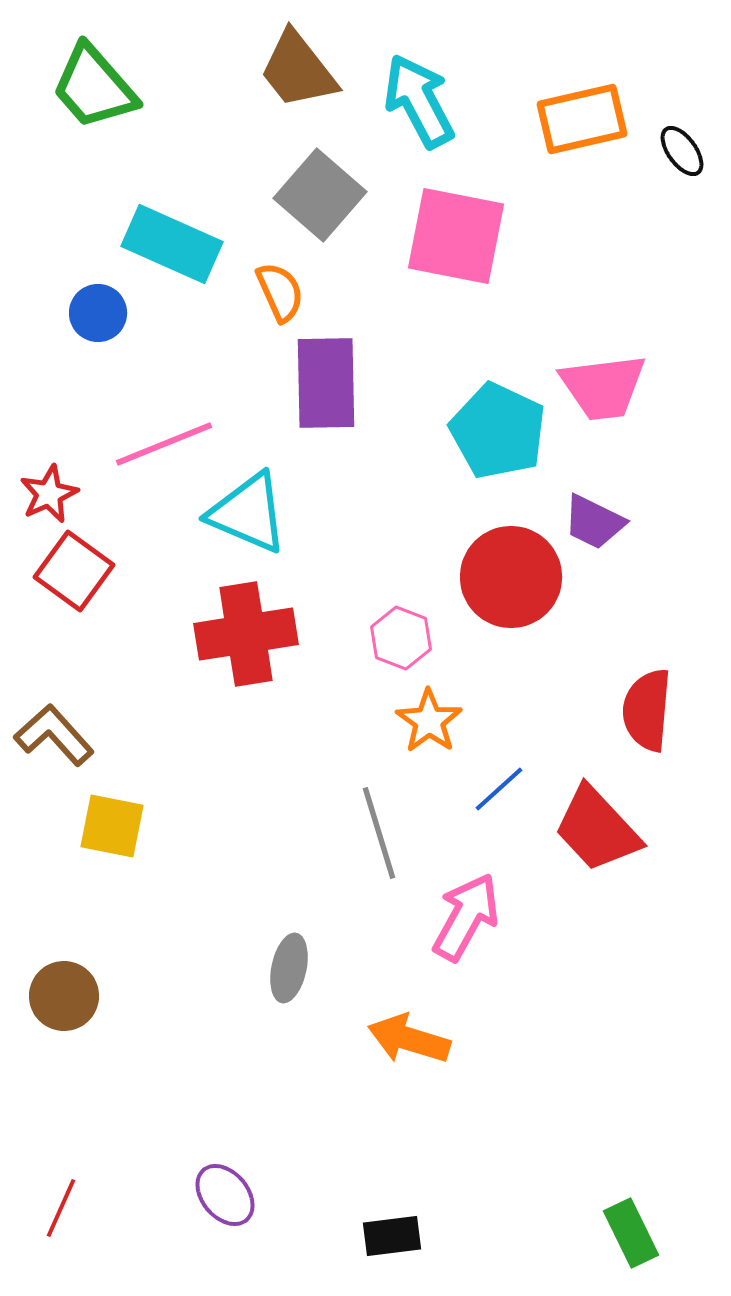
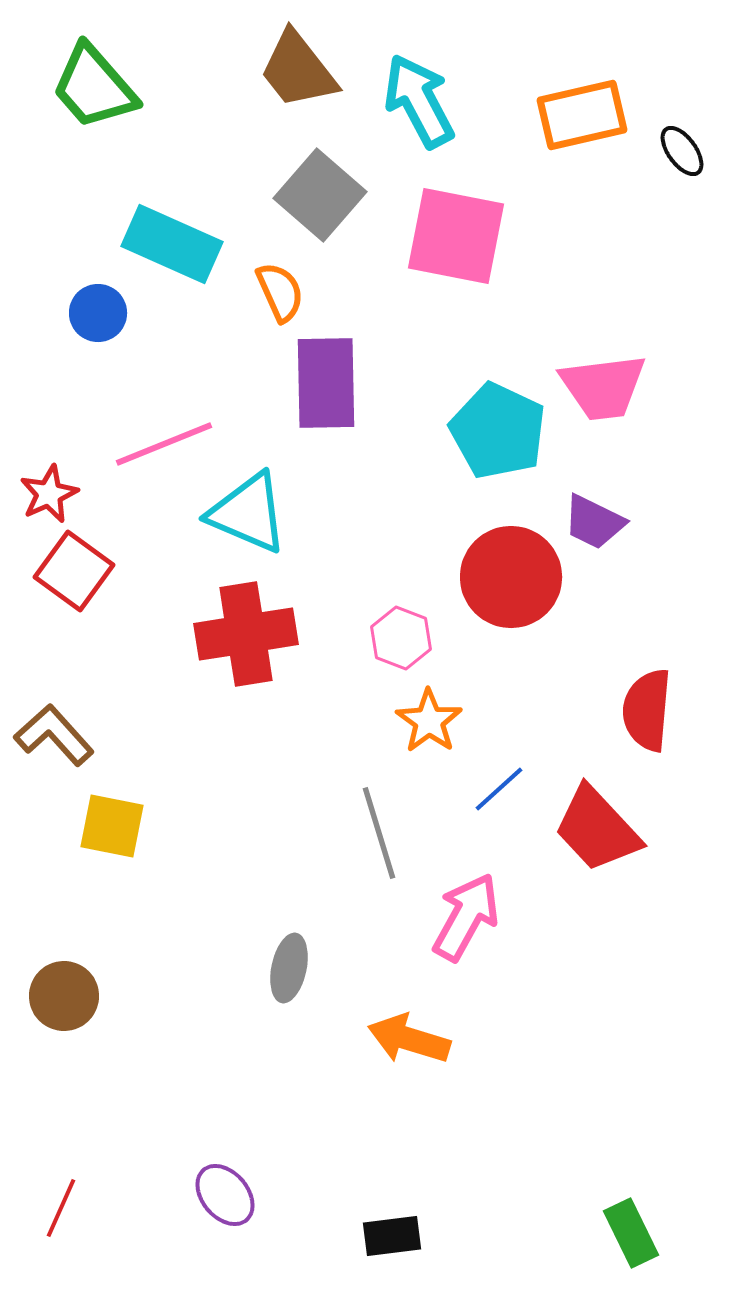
orange rectangle: moved 4 px up
